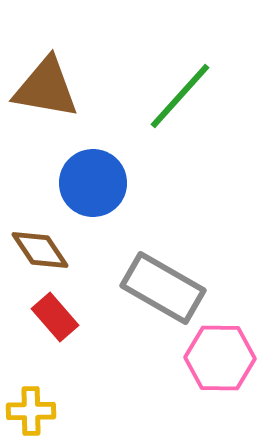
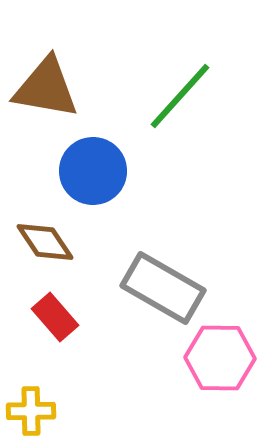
blue circle: moved 12 px up
brown diamond: moved 5 px right, 8 px up
